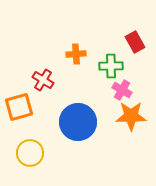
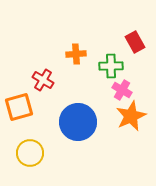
orange star: rotated 24 degrees counterclockwise
